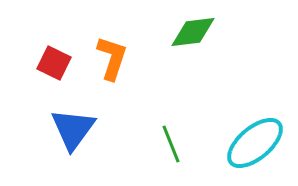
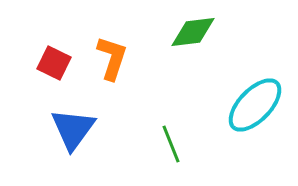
cyan ellipse: moved 38 px up; rotated 6 degrees counterclockwise
